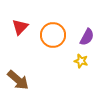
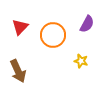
purple semicircle: moved 13 px up
brown arrow: moved 9 px up; rotated 25 degrees clockwise
